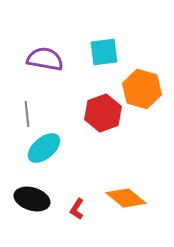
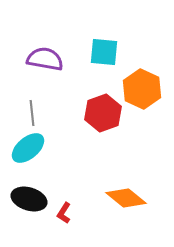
cyan square: rotated 12 degrees clockwise
orange hexagon: rotated 9 degrees clockwise
gray line: moved 5 px right, 1 px up
cyan ellipse: moved 16 px left
black ellipse: moved 3 px left
red L-shape: moved 13 px left, 4 px down
